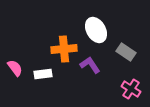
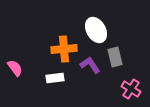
gray rectangle: moved 11 px left, 5 px down; rotated 42 degrees clockwise
white rectangle: moved 12 px right, 4 px down
